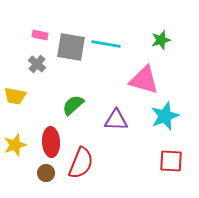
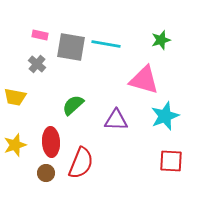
yellow trapezoid: moved 1 px down
